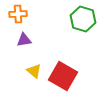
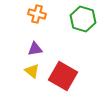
orange cross: moved 19 px right; rotated 18 degrees clockwise
purple triangle: moved 11 px right, 9 px down
yellow triangle: moved 2 px left
